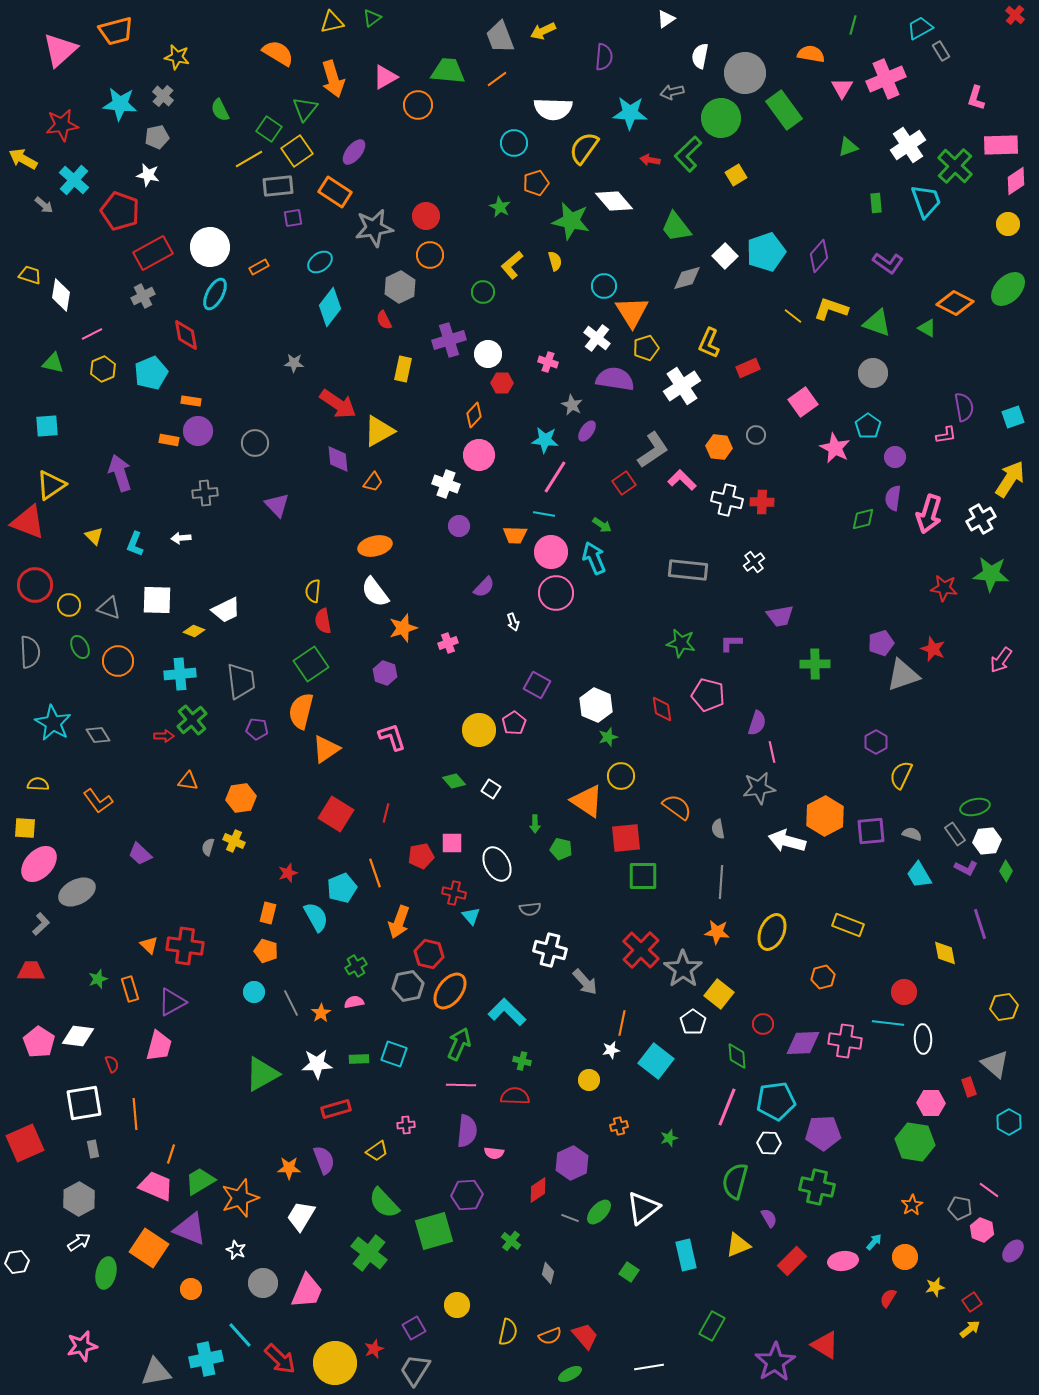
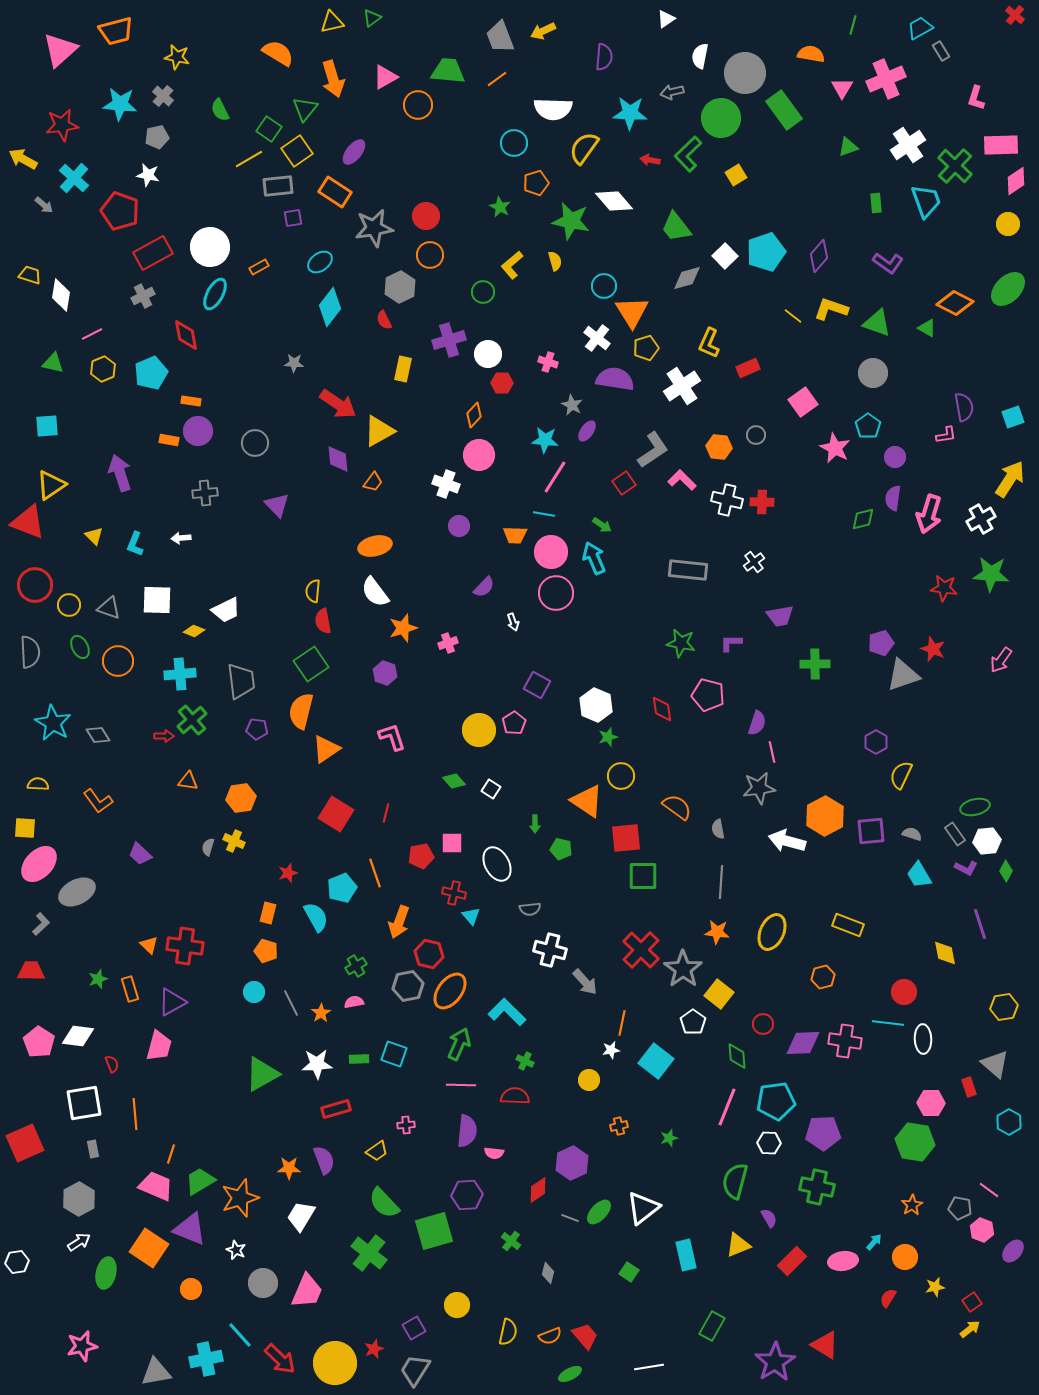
cyan cross at (74, 180): moved 2 px up
green cross at (522, 1061): moved 3 px right; rotated 12 degrees clockwise
